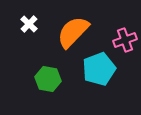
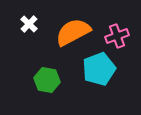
orange semicircle: rotated 18 degrees clockwise
pink cross: moved 8 px left, 4 px up
green hexagon: moved 1 px left, 1 px down
